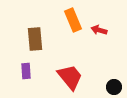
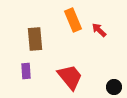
red arrow: rotated 28 degrees clockwise
